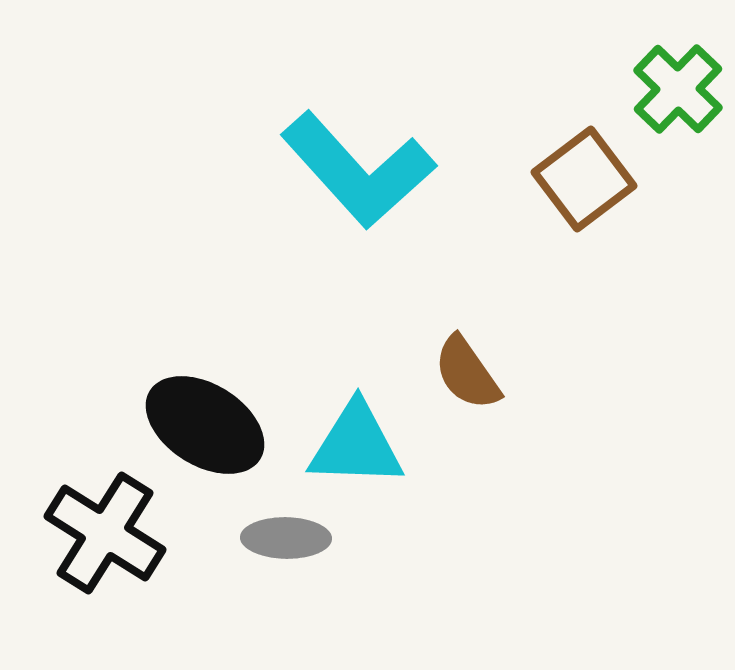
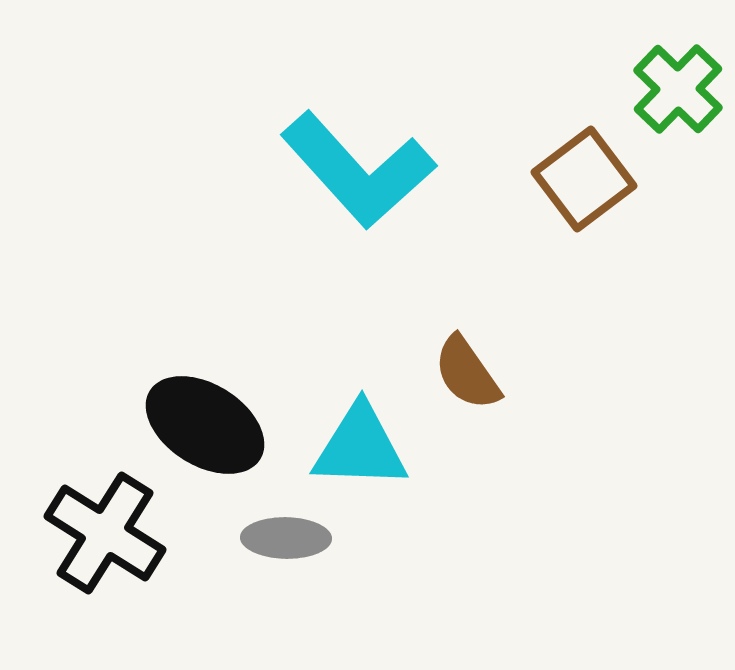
cyan triangle: moved 4 px right, 2 px down
